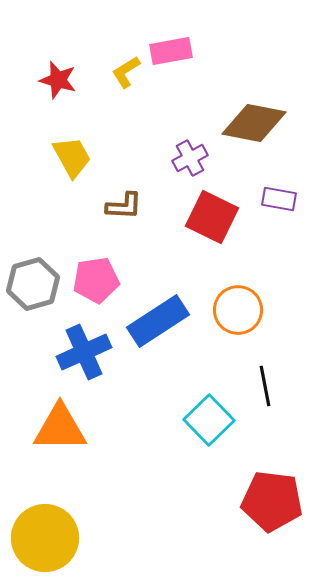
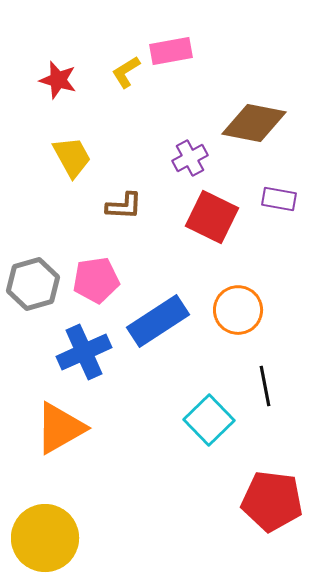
orange triangle: rotated 30 degrees counterclockwise
